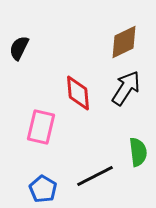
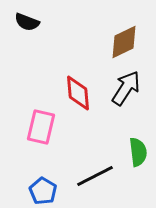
black semicircle: moved 8 px right, 26 px up; rotated 95 degrees counterclockwise
blue pentagon: moved 2 px down
